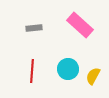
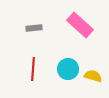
red line: moved 1 px right, 2 px up
yellow semicircle: rotated 78 degrees clockwise
